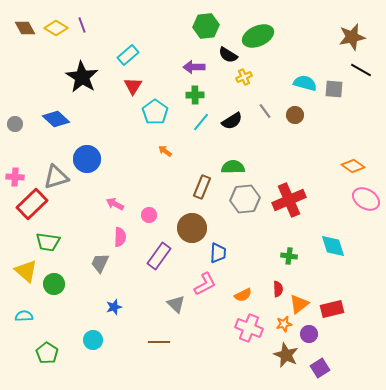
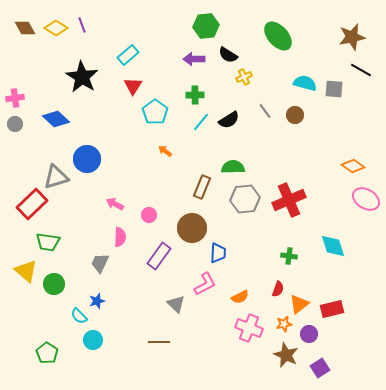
green ellipse at (258, 36): moved 20 px right; rotated 72 degrees clockwise
purple arrow at (194, 67): moved 8 px up
black semicircle at (232, 121): moved 3 px left, 1 px up
pink cross at (15, 177): moved 79 px up; rotated 12 degrees counterclockwise
red semicircle at (278, 289): rotated 21 degrees clockwise
orange semicircle at (243, 295): moved 3 px left, 2 px down
blue star at (114, 307): moved 17 px left, 6 px up
cyan semicircle at (24, 316): moved 55 px right; rotated 132 degrees counterclockwise
